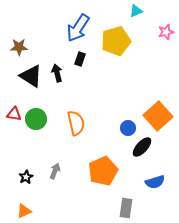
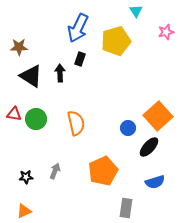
cyan triangle: rotated 40 degrees counterclockwise
blue arrow: rotated 8 degrees counterclockwise
black arrow: moved 3 px right; rotated 12 degrees clockwise
black ellipse: moved 7 px right
black star: rotated 24 degrees clockwise
